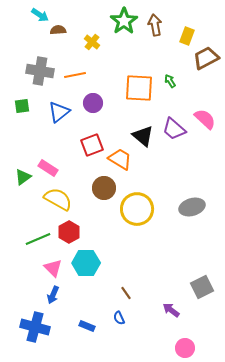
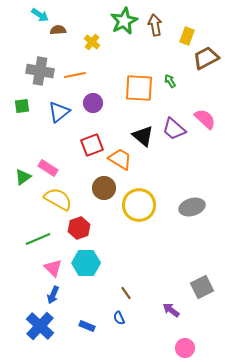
green star: rotated 8 degrees clockwise
yellow circle: moved 2 px right, 4 px up
red hexagon: moved 10 px right, 4 px up; rotated 10 degrees clockwise
blue cross: moved 5 px right, 1 px up; rotated 28 degrees clockwise
